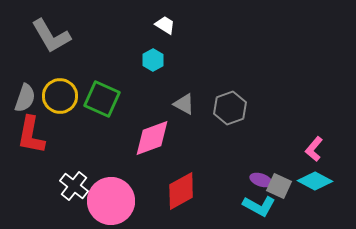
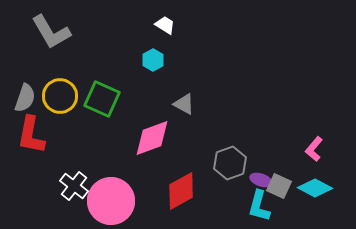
gray L-shape: moved 4 px up
gray hexagon: moved 55 px down
cyan diamond: moved 7 px down
cyan L-shape: rotated 76 degrees clockwise
